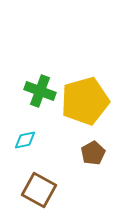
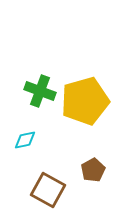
brown pentagon: moved 17 px down
brown square: moved 9 px right
